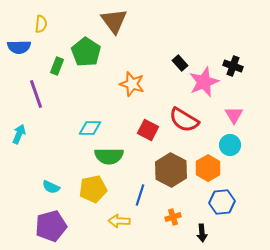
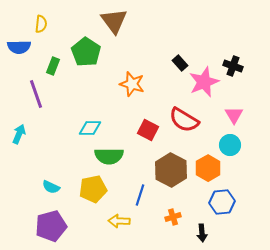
green rectangle: moved 4 px left
